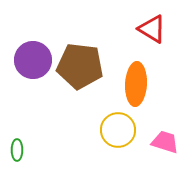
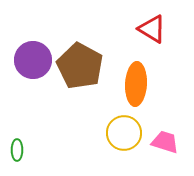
brown pentagon: rotated 21 degrees clockwise
yellow circle: moved 6 px right, 3 px down
